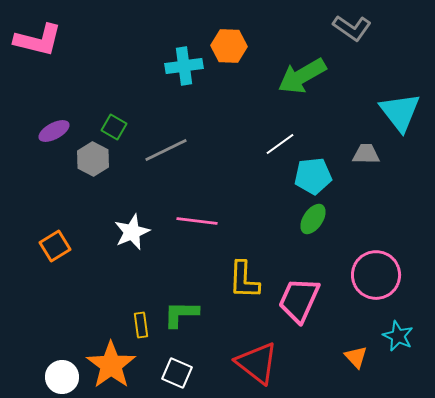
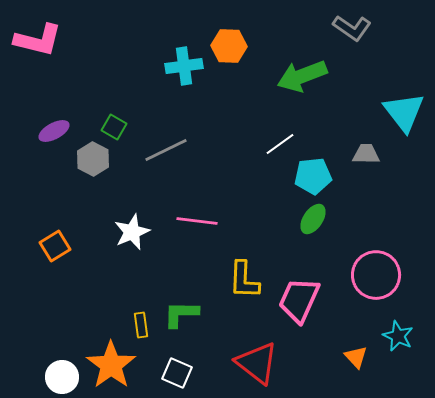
green arrow: rotated 9 degrees clockwise
cyan triangle: moved 4 px right
